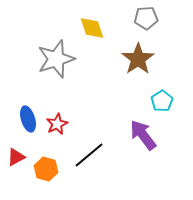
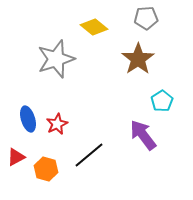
yellow diamond: moved 2 px right, 1 px up; rotated 32 degrees counterclockwise
